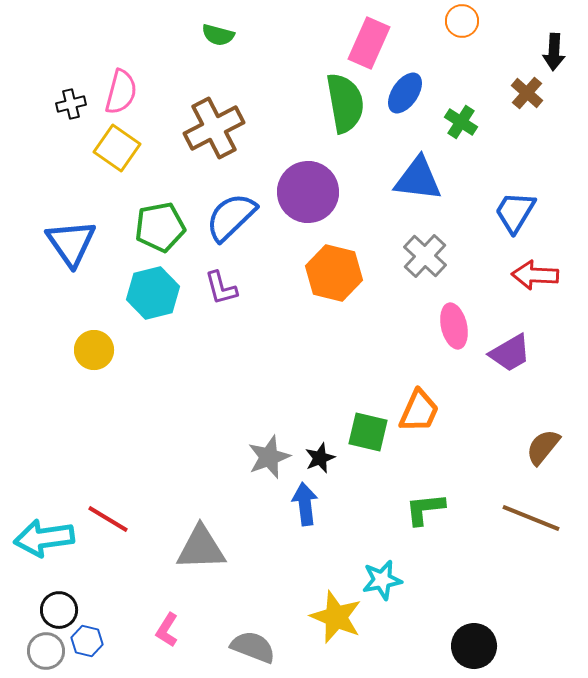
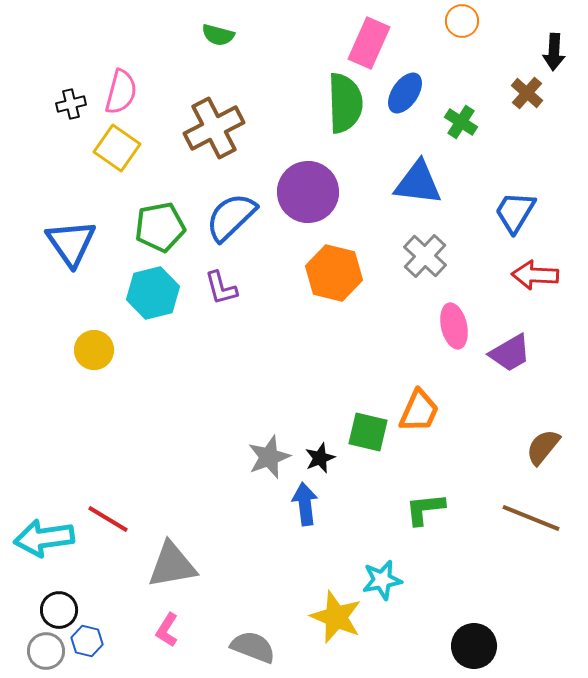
green semicircle at (345, 103): rotated 8 degrees clockwise
blue triangle at (418, 179): moved 4 px down
gray triangle at (201, 548): moved 29 px left, 17 px down; rotated 8 degrees counterclockwise
